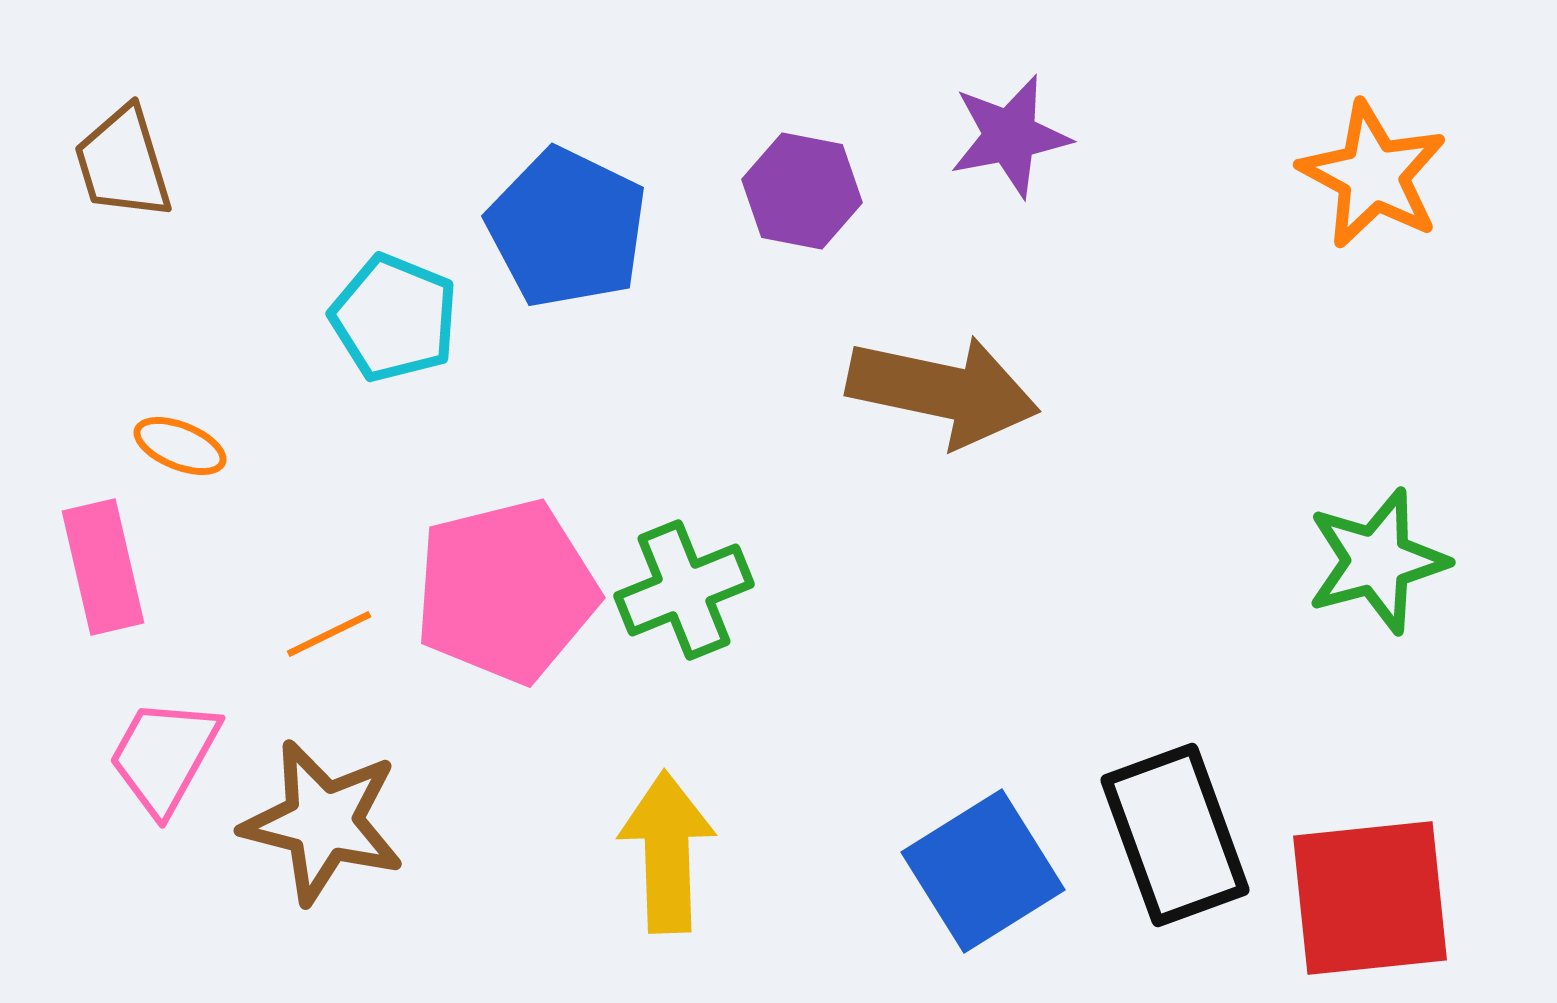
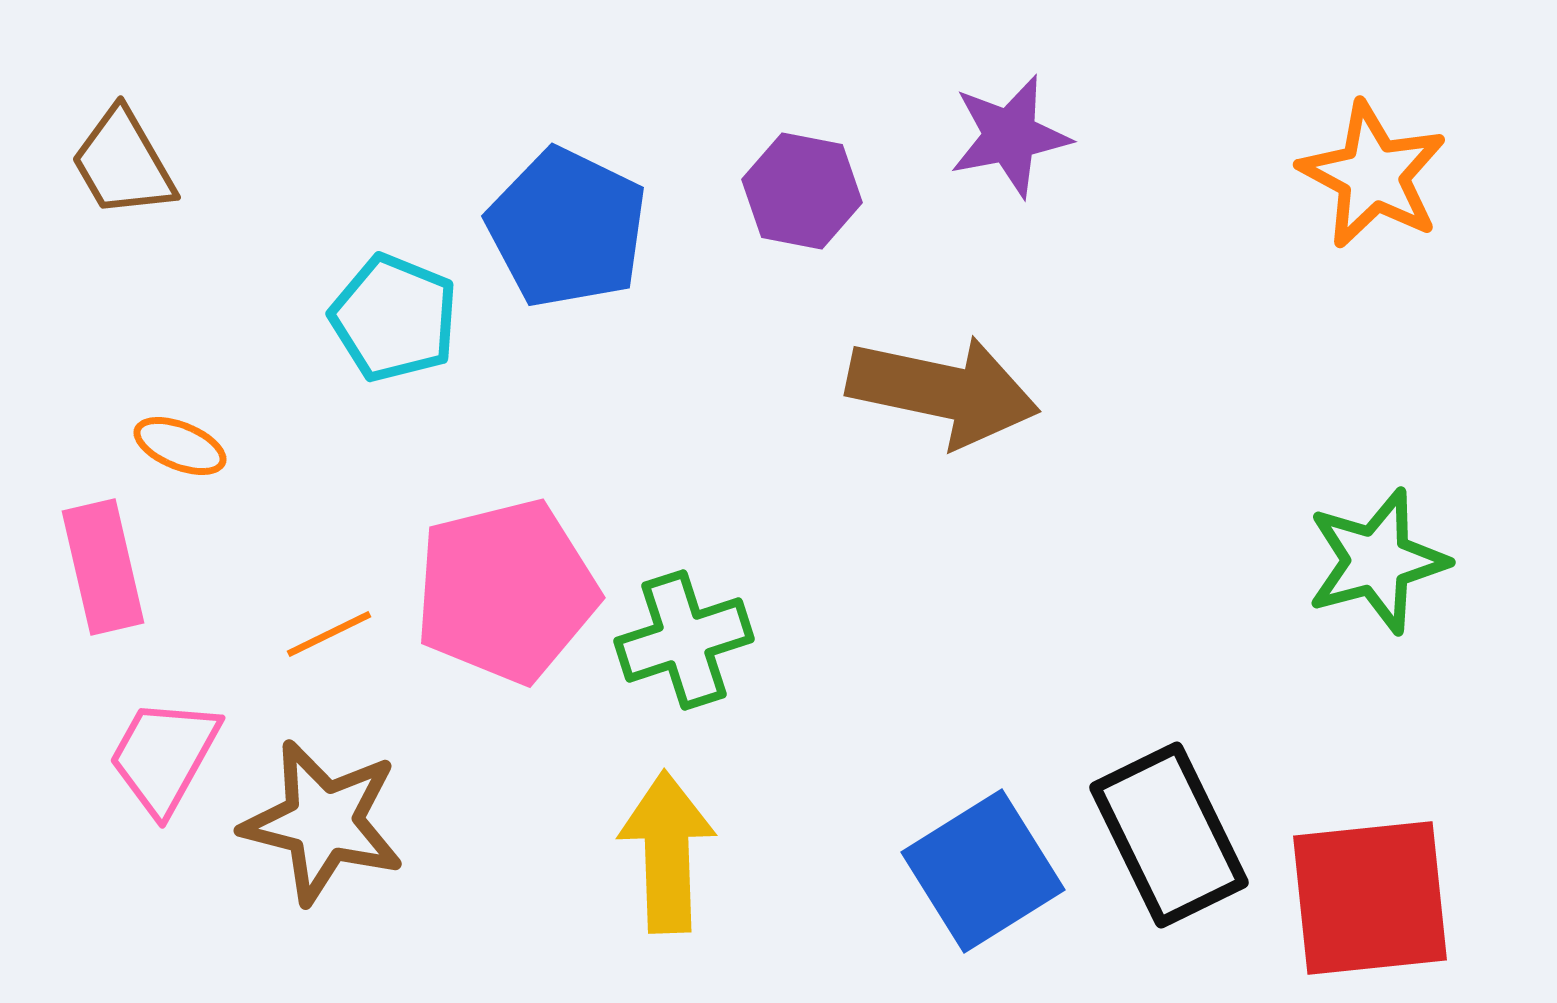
brown trapezoid: rotated 13 degrees counterclockwise
green cross: moved 50 px down; rotated 4 degrees clockwise
black rectangle: moved 6 px left; rotated 6 degrees counterclockwise
